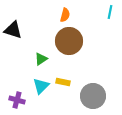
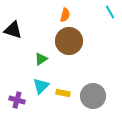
cyan line: rotated 40 degrees counterclockwise
yellow rectangle: moved 11 px down
